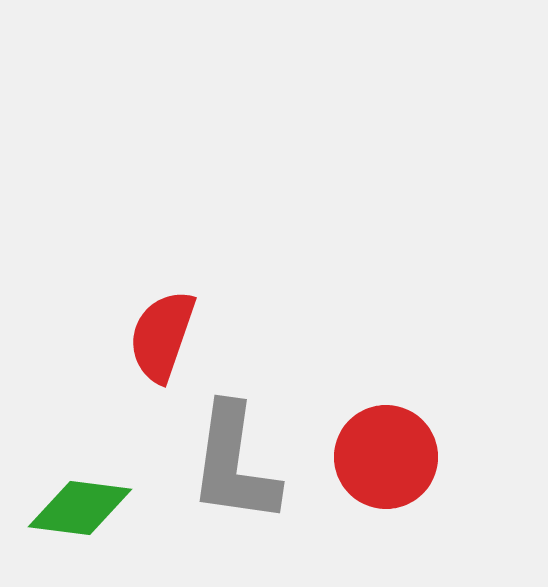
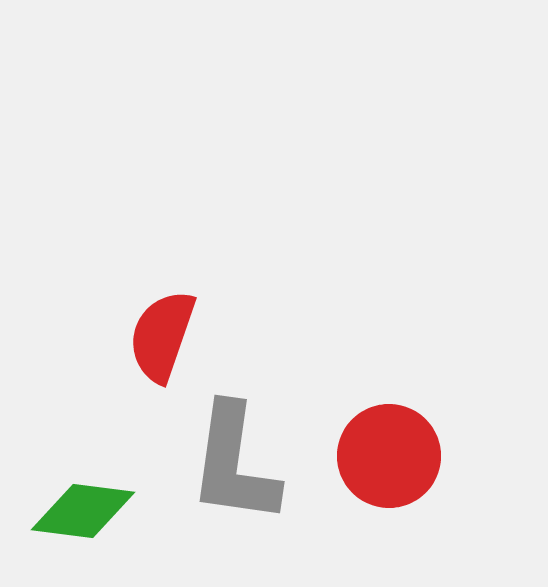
red circle: moved 3 px right, 1 px up
green diamond: moved 3 px right, 3 px down
